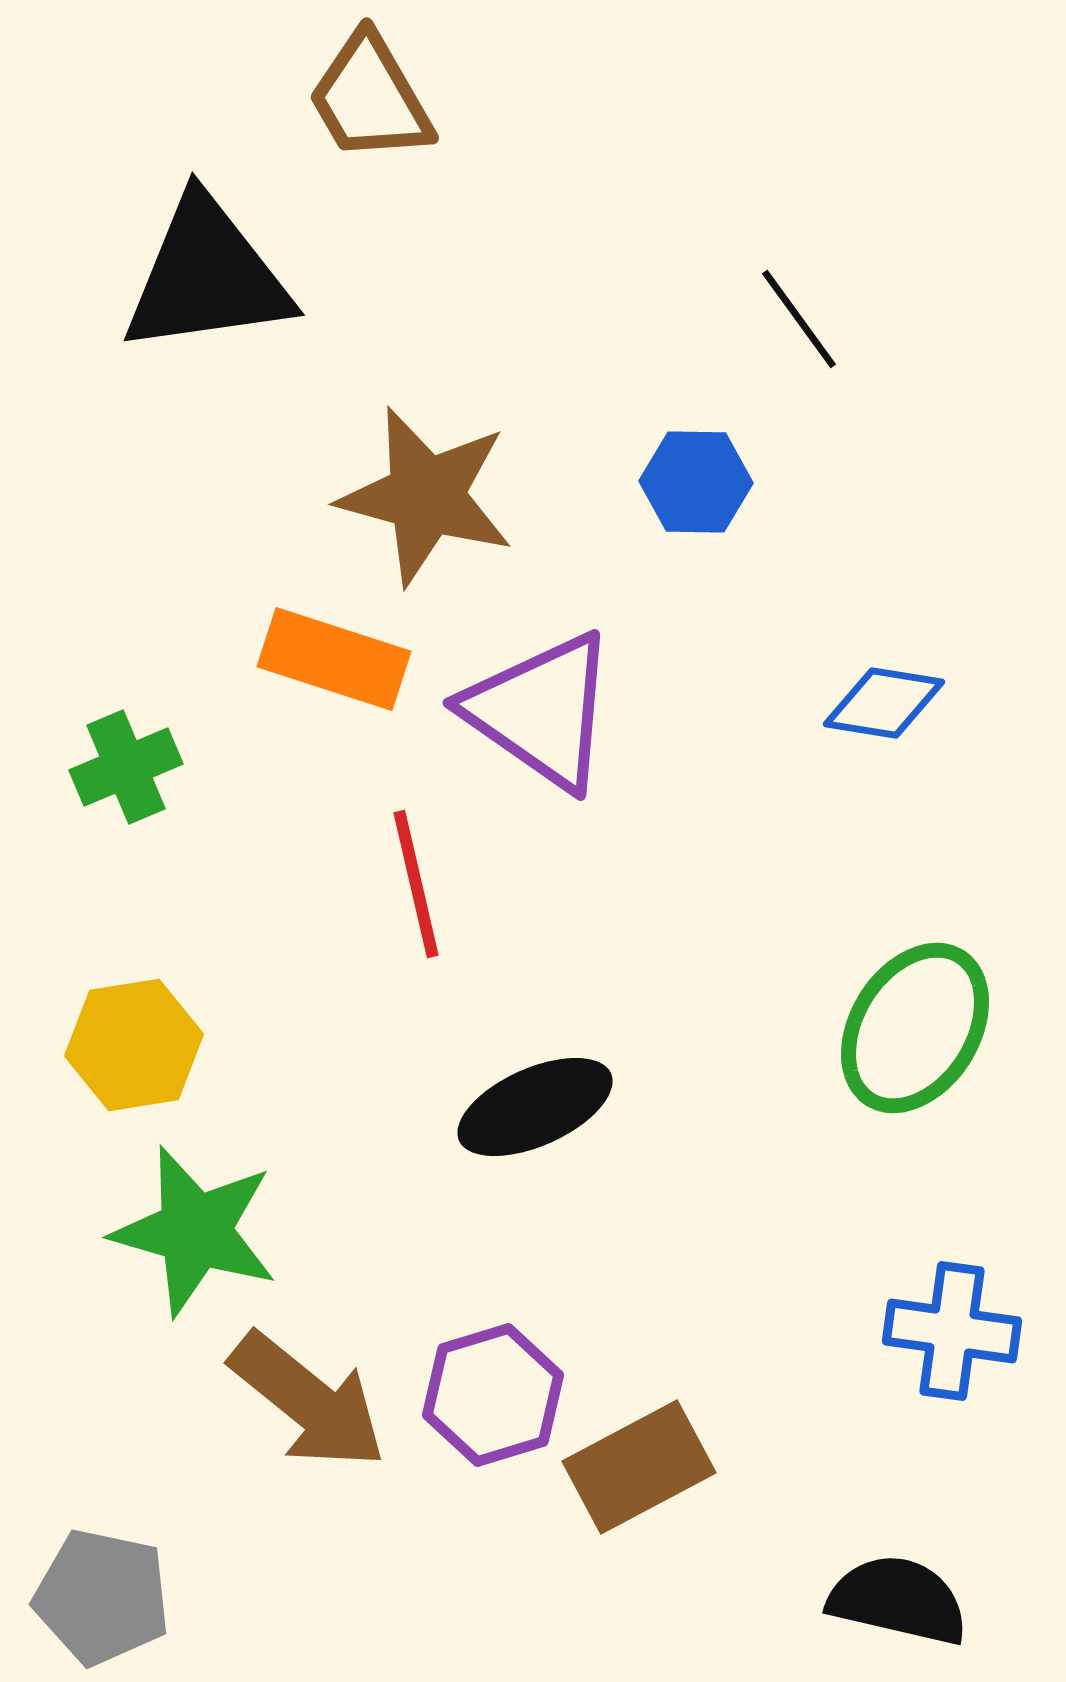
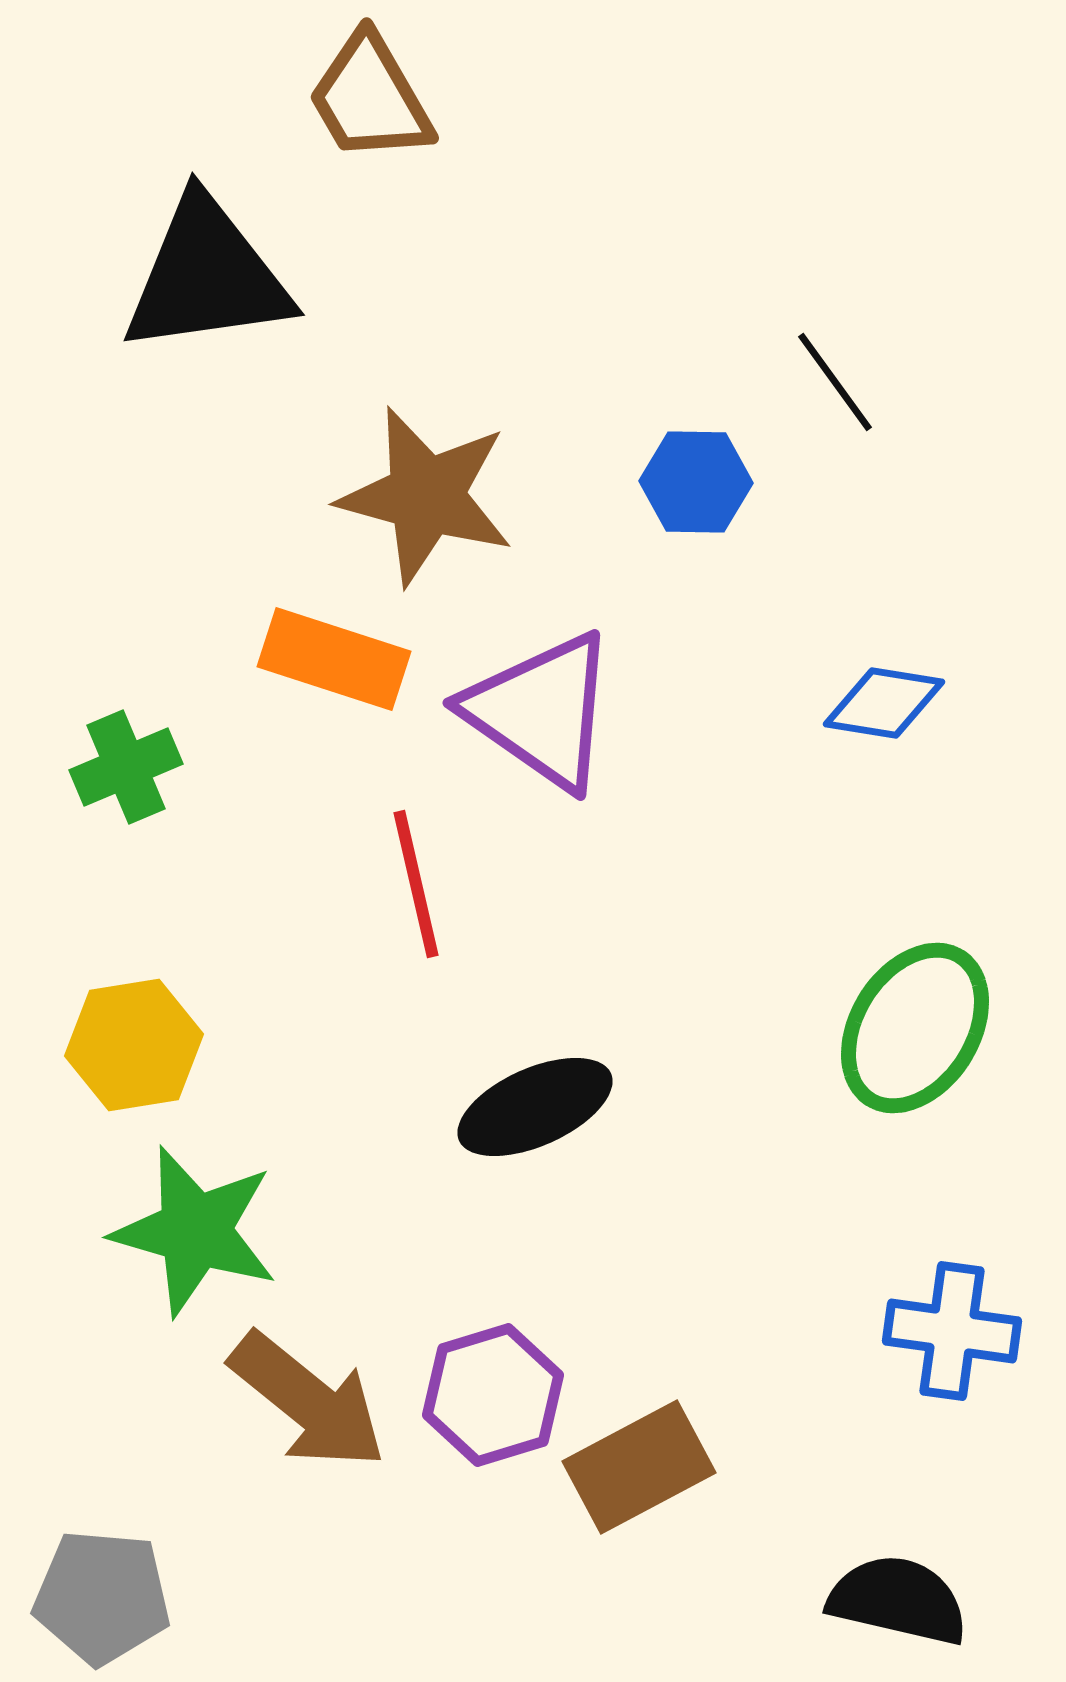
black line: moved 36 px right, 63 px down
gray pentagon: rotated 7 degrees counterclockwise
